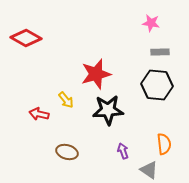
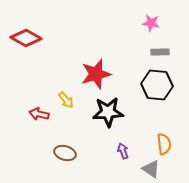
black star: moved 2 px down
brown ellipse: moved 2 px left, 1 px down
gray triangle: moved 2 px right, 1 px up
